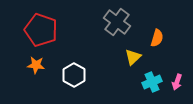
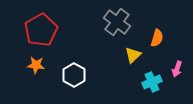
red pentagon: rotated 24 degrees clockwise
yellow triangle: moved 2 px up
pink arrow: moved 13 px up
